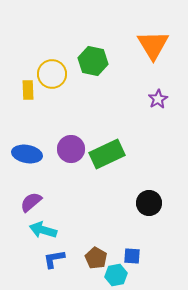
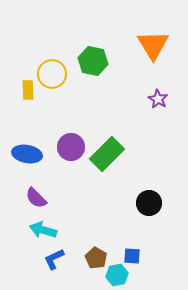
purple star: rotated 12 degrees counterclockwise
purple circle: moved 2 px up
green rectangle: rotated 20 degrees counterclockwise
purple semicircle: moved 5 px right, 4 px up; rotated 95 degrees counterclockwise
blue L-shape: rotated 15 degrees counterclockwise
cyan hexagon: moved 1 px right
